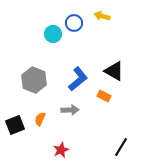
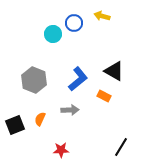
red star: rotated 21 degrees clockwise
